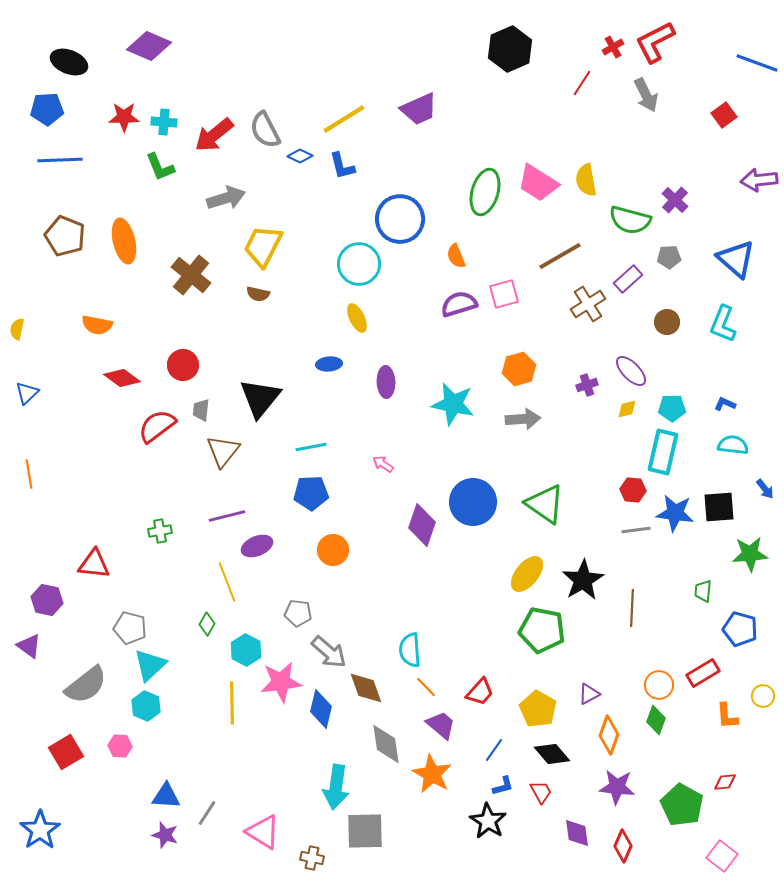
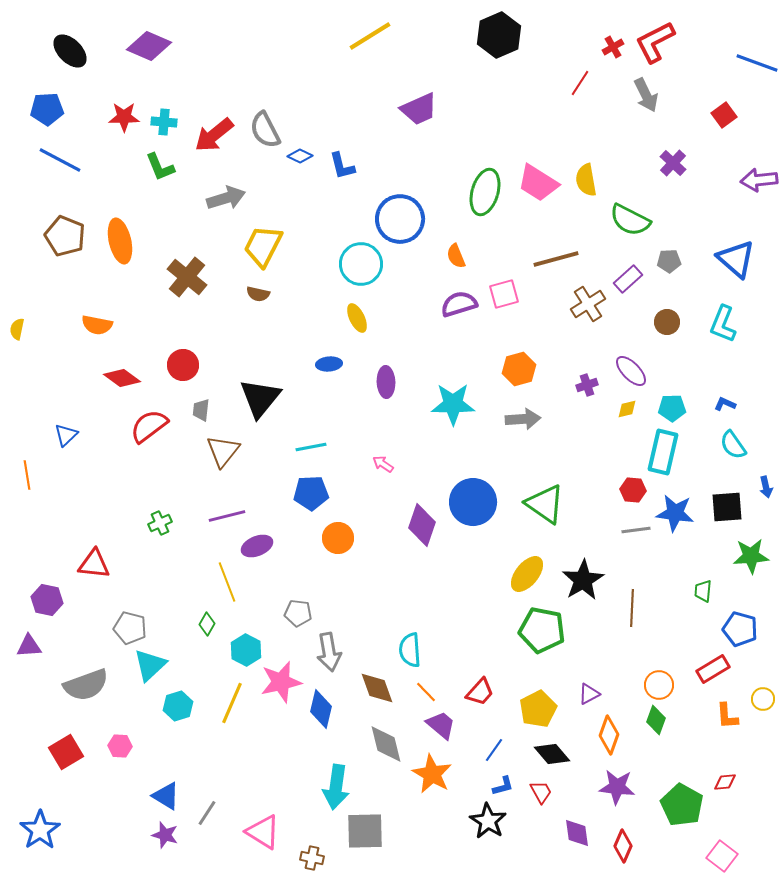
black hexagon at (510, 49): moved 11 px left, 14 px up
black ellipse at (69, 62): moved 1 px right, 11 px up; rotated 24 degrees clockwise
red line at (582, 83): moved 2 px left
yellow line at (344, 119): moved 26 px right, 83 px up
blue line at (60, 160): rotated 30 degrees clockwise
purple cross at (675, 200): moved 2 px left, 37 px up
green semicircle at (630, 220): rotated 12 degrees clockwise
orange ellipse at (124, 241): moved 4 px left
brown line at (560, 256): moved 4 px left, 3 px down; rotated 15 degrees clockwise
gray pentagon at (669, 257): moved 4 px down
cyan circle at (359, 264): moved 2 px right
brown cross at (191, 275): moved 4 px left, 2 px down
blue triangle at (27, 393): moved 39 px right, 42 px down
cyan star at (453, 404): rotated 12 degrees counterclockwise
red semicircle at (157, 426): moved 8 px left
cyan semicircle at (733, 445): rotated 132 degrees counterclockwise
orange line at (29, 474): moved 2 px left, 1 px down
blue arrow at (765, 489): moved 1 px right, 2 px up; rotated 25 degrees clockwise
black square at (719, 507): moved 8 px right
green cross at (160, 531): moved 8 px up; rotated 15 degrees counterclockwise
orange circle at (333, 550): moved 5 px right, 12 px up
green star at (750, 554): moved 1 px right, 2 px down
purple triangle at (29, 646): rotated 40 degrees counterclockwise
gray arrow at (329, 652): rotated 39 degrees clockwise
red rectangle at (703, 673): moved 10 px right, 4 px up
pink star at (281, 682): rotated 6 degrees counterclockwise
gray semicircle at (86, 685): rotated 18 degrees clockwise
orange line at (426, 687): moved 5 px down
brown diamond at (366, 688): moved 11 px right
yellow circle at (763, 696): moved 3 px down
yellow line at (232, 703): rotated 24 degrees clockwise
cyan hexagon at (146, 706): moved 32 px right; rotated 20 degrees clockwise
yellow pentagon at (538, 709): rotated 15 degrees clockwise
gray diamond at (386, 744): rotated 6 degrees counterclockwise
blue triangle at (166, 796): rotated 28 degrees clockwise
